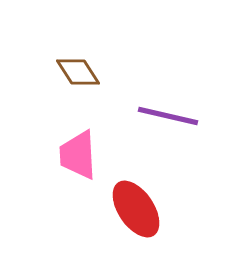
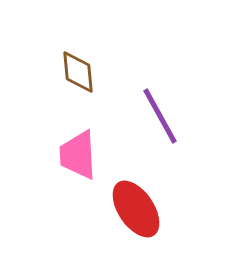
brown diamond: rotated 27 degrees clockwise
purple line: moved 8 px left; rotated 48 degrees clockwise
